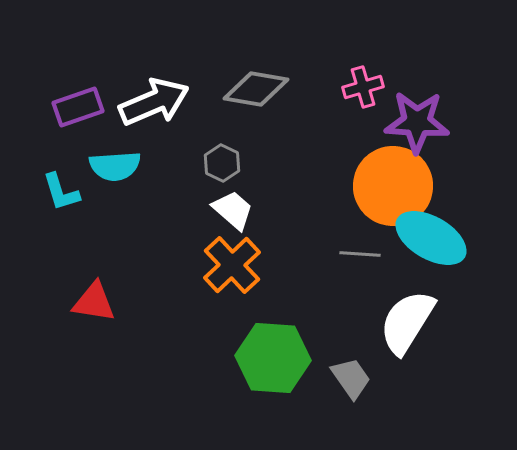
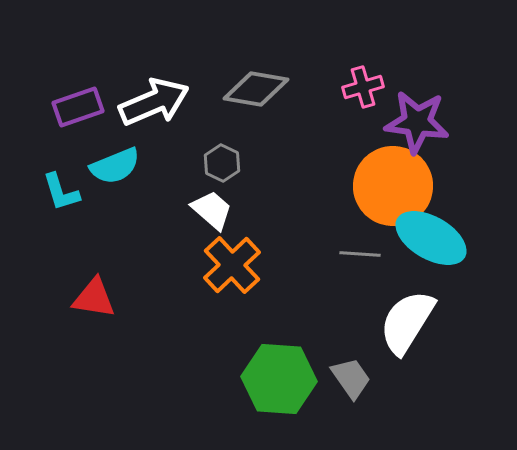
purple star: rotated 4 degrees clockwise
cyan semicircle: rotated 18 degrees counterclockwise
white trapezoid: moved 21 px left
red triangle: moved 4 px up
green hexagon: moved 6 px right, 21 px down
